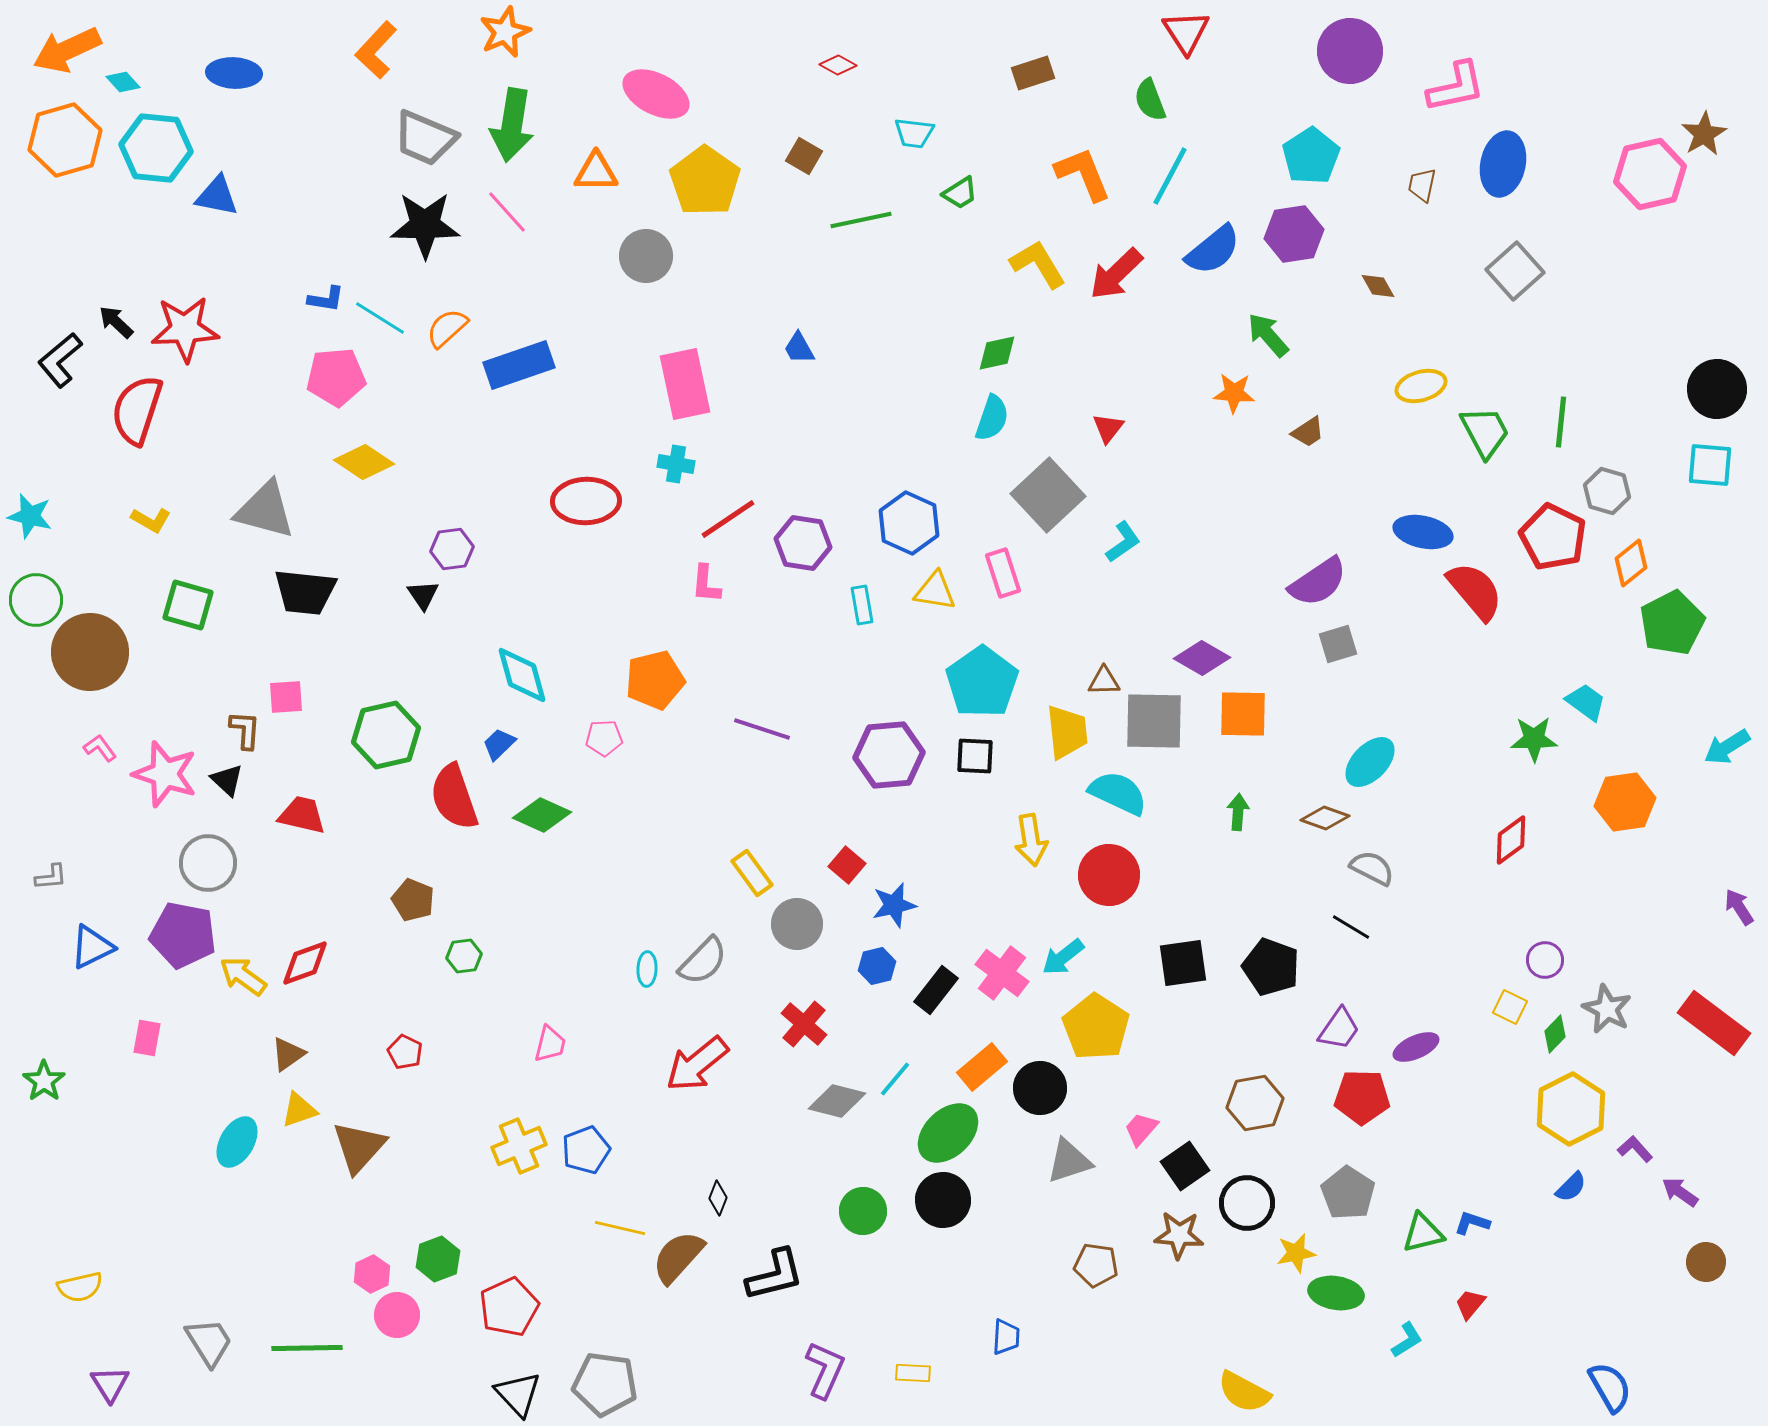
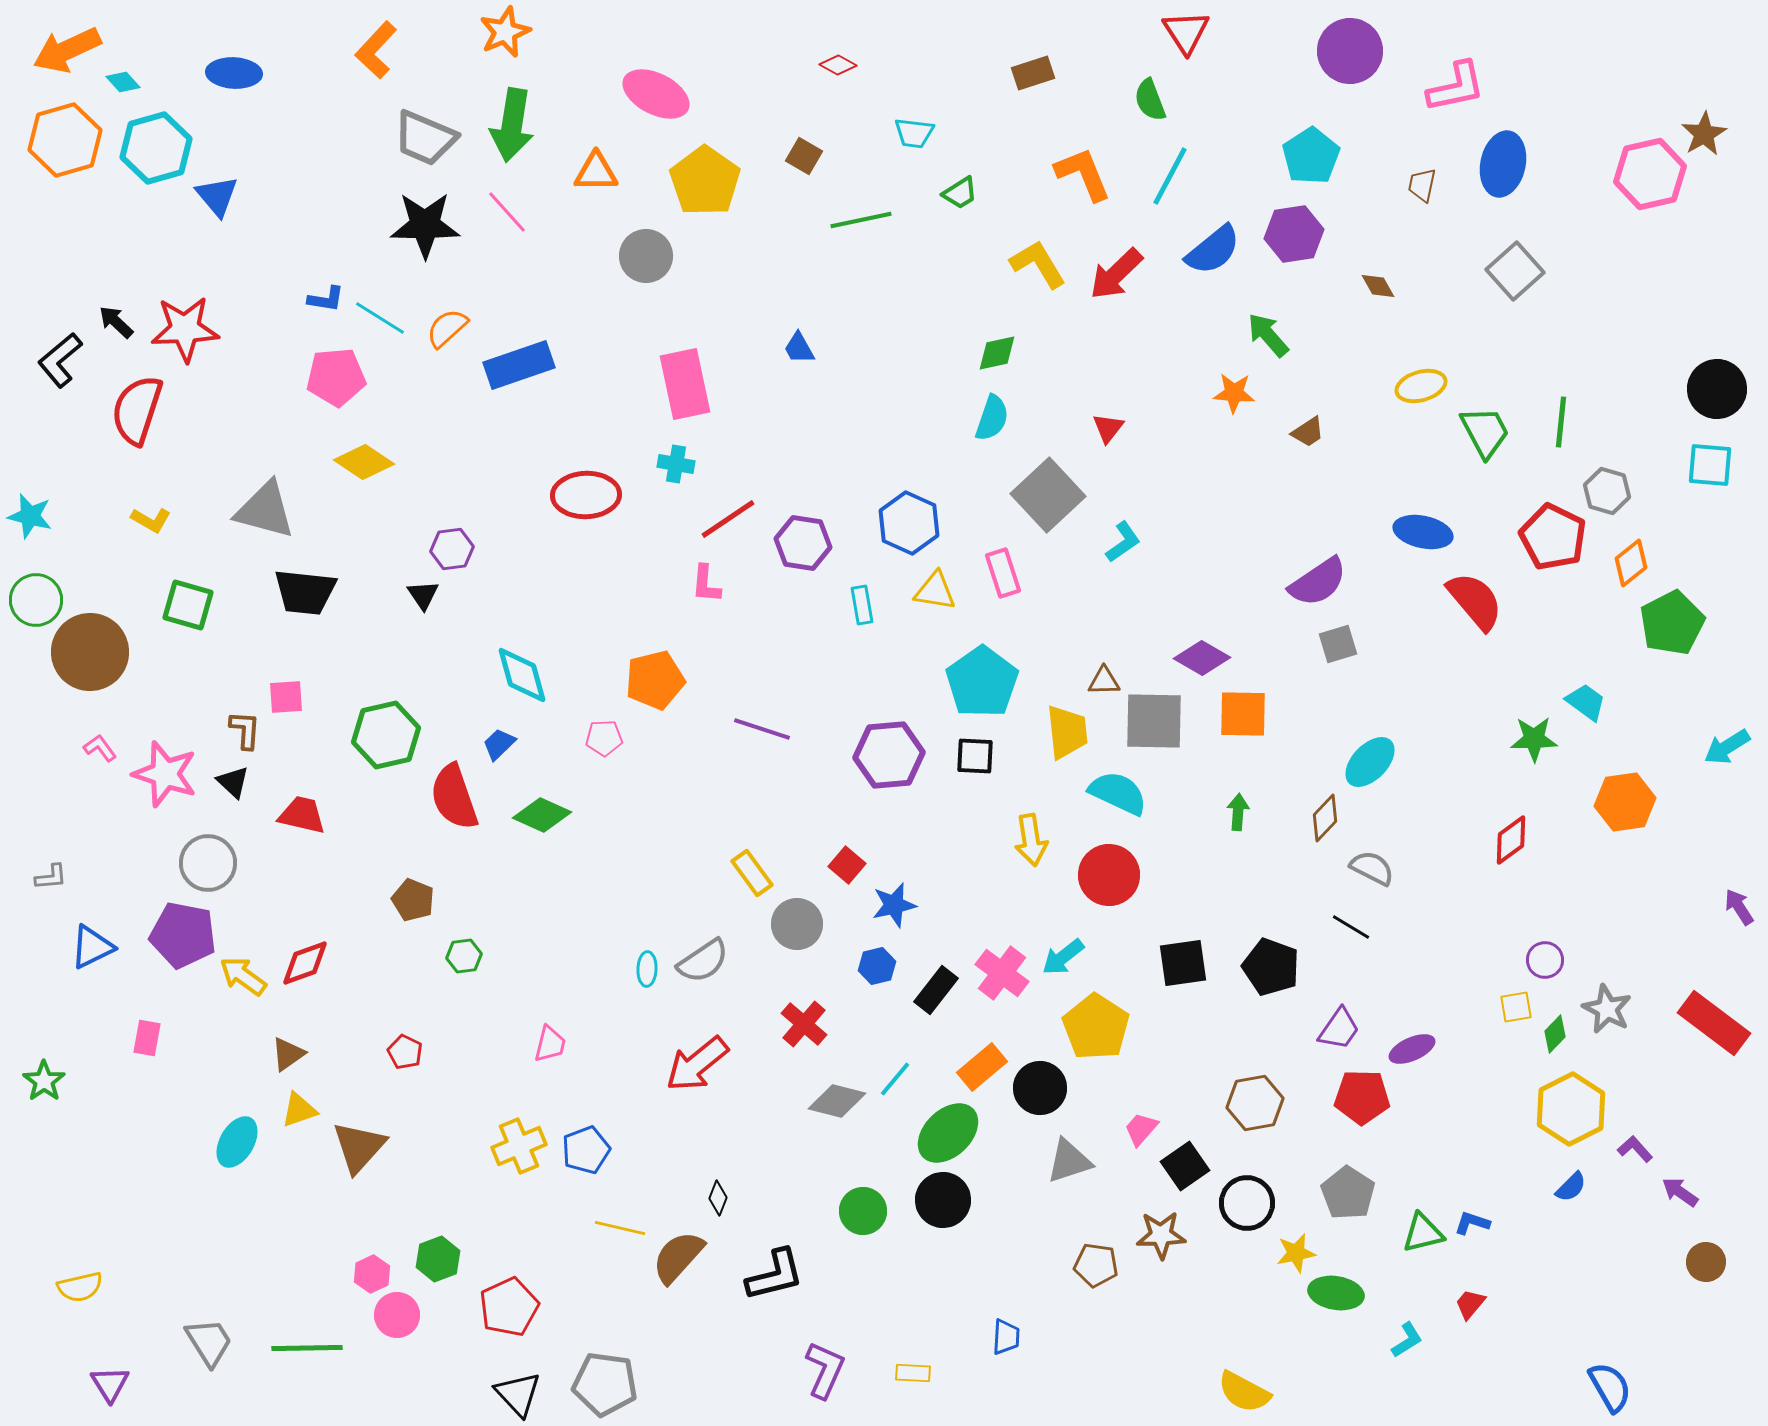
cyan hexagon at (156, 148): rotated 22 degrees counterclockwise
blue triangle at (217, 196): rotated 39 degrees clockwise
red ellipse at (586, 501): moved 6 px up
red semicircle at (1475, 591): moved 10 px down
black triangle at (227, 780): moved 6 px right, 2 px down
brown diamond at (1325, 818): rotated 66 degrees counterclockwise
gray semicircle at (703, 961): rotated 12 degrees clockwise
yellow square at (1510, 1007): moved 6 px right; rotated 36 degrees counterclockwise
purple ellipse at (1416, 1047): moved 4 px left, 2 px down
brown star at (1179, 1235): moved 18 px left; rotated 6 degrees counterclockwise
